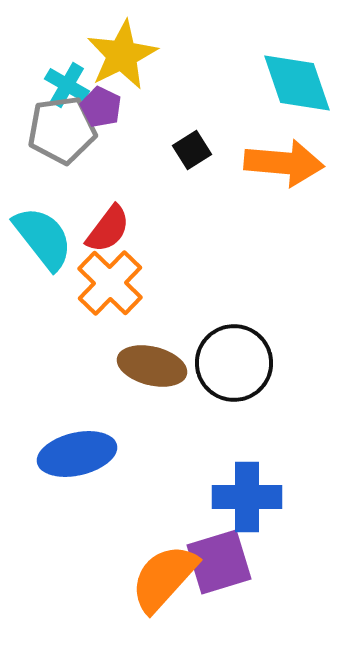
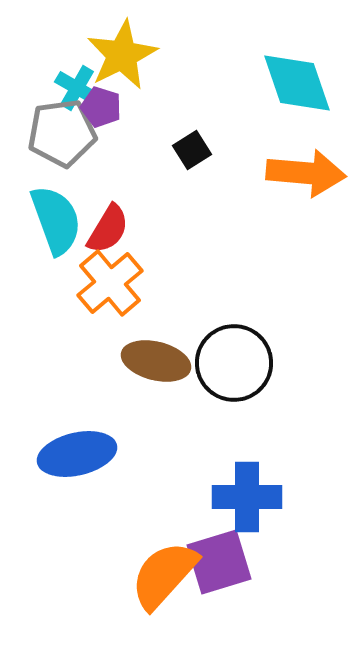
cyan cross: moved 10 px right, 3 px down
purple pentagon: rotated 9 degrees counterclockwise
gray pentagon: moved 3 px down
orange arrow: moved 22 px right, 10 px down
red semicircle: rotated 6 degrees counterclockwise
cyan semicircle: moved 13 px right, 18 px up; rotated 18 degrees clockwise
orange cross: rotated 6 degrees clockwise
brown ellipse: moved 4 px right, 5 px up
orange semicircle: moved 3 px up
